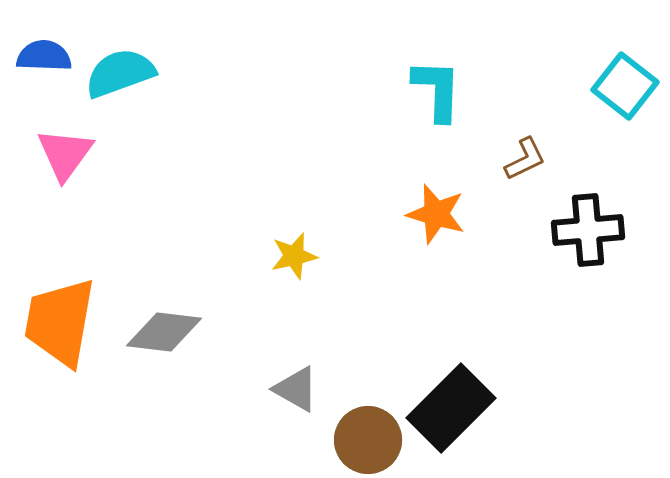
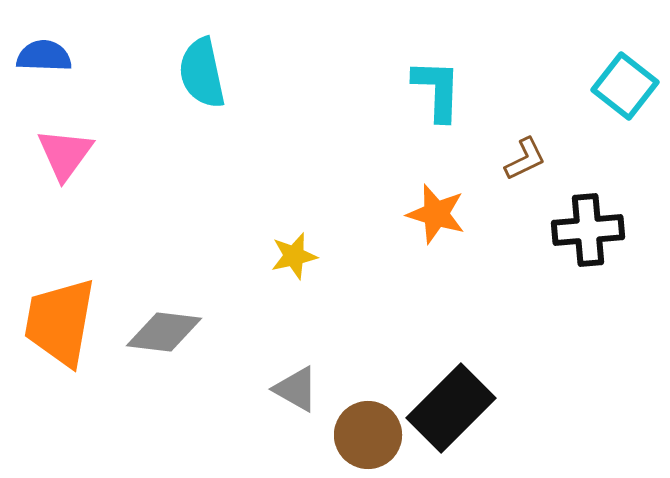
cyan semicircle: moved 82 px right; rotated 82 degrees counterclockwise
brown circle: moved 5 px up
